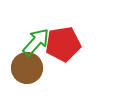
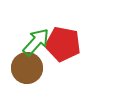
red pentagon: rotated 20 degrees clockwise
